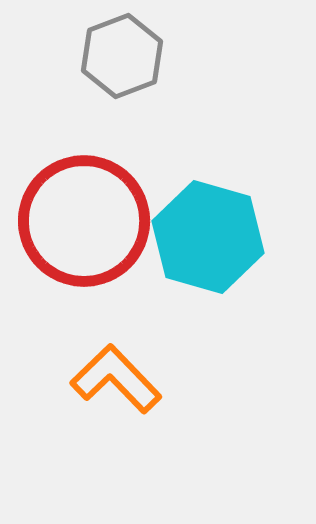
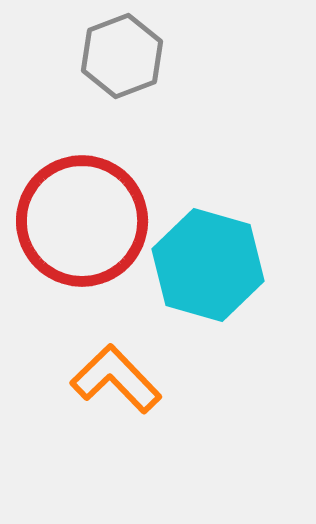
red circle: moved 2 px left
cyan hexagon: moved 28 px down
